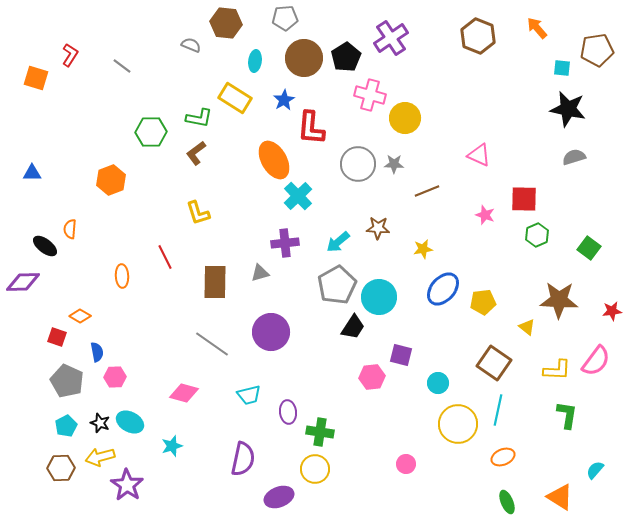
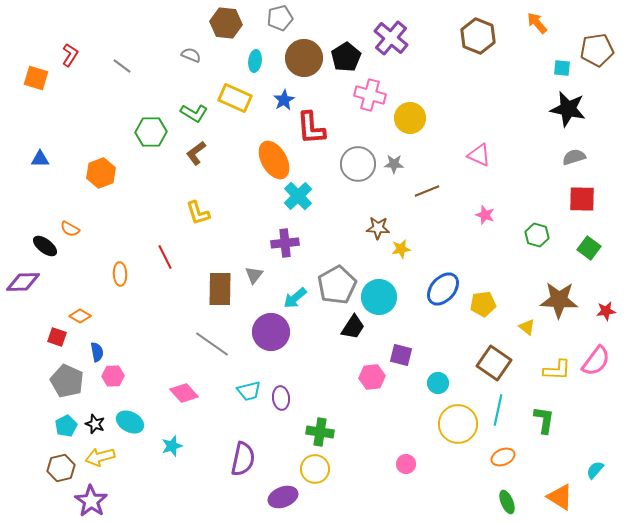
gray pentagon at (285, 18): moved 5 px left; rotated 10 degrees counterclockwise
orange arrow at (537, 28): moved 5 px up
purple cross at (391, 38): rotated 16 degrees counterclockwise
gray semicircle at (191, 45): moved 10 px down
yellow rectangle at (235, 98): rotated 8 degrees counterclockwise
green L-shape at (199, 118): moved 5 px left, 5 px up; rotated 20 degrees clockwise
yellow circle at (405, 118): moved 5 px right
red L-shape at (311, 128): rotated 9 degrees counterclockwise
blue triangle at (32, 173): moved 8 px right, 14 px up
orange hexagon at (111, 180): moved 10 px left, 7 px up
red square at (524, 199): moved 58 px right
orange semicircle at (70, 229): rotated 66 degrees counterclockwise
green hexagon at (537, 235): rotated 20 degrees counterclockwise
cyan arrow at (338, 242): moved 43 px left, 56 px down
yellow star at (423, 249): moved 22 px left
gray triangle at (260, 273): moved 6 px left, 2 px down; rotated 36 degrees counterclockwise
orange ellipse at (122, 276): moved 2 px left, 2 px up
brown rectangle at (215, 282): moved 5 px right, 7 px down
yellow pentagon at (483, 302): moved 2 px down
red star at (612, 311): moved 6 px left
pink hexagon at (115, 377): moved 2 px left, 1 px up
pink diamond at (184, 393): rotated 32 degrees clockwise
cyan trapezoid at (249, 395): moved 4 px up
purple ellipse at (288, 412): moved 7 px left, 14 px up
green L-shape at (567, 415): moved 23 px left, 5 px down
black star at (100, 423): moved 5 px left, 1 px down
brown hexagon at (61, 468): rotated 12 degrees counterclockwise
purple star at (127, 485): moved 36 px left, 16 px down
purple ellipse at (279, 497): moved 4 px right
